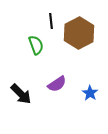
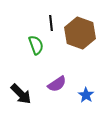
black line: moved 2 px down
brown hexagon: moved 1 px right; rotated 12 degrees counterclockwise
blue star: moved 4 px left, 2 px down
